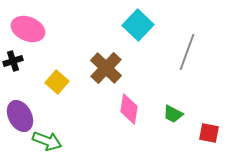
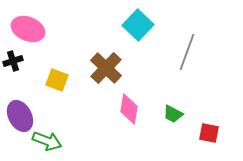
yellow square: moved 2 px up; rotated 20 degrees counterclockwise
